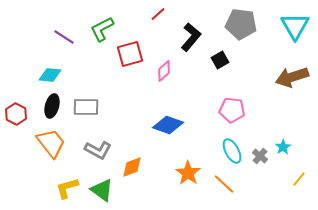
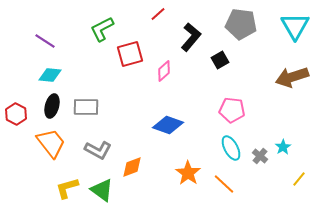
purple line: moved 19 px left, 4 px down
cyan ellipse: moved 1 px left, 3 px up
